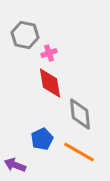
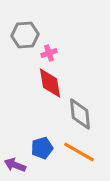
gray hexagon: rotated 16 degrees counterclockwise
blue pentagon: moved 9 px down; rotated 10 degrees clockwise
